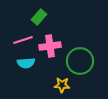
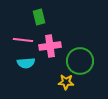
green rectangle: rotated 56 degrees counterclockwise
pink line: rotated 24 degrees clockwise
yellow star: moved 4 px right, 3 px up
